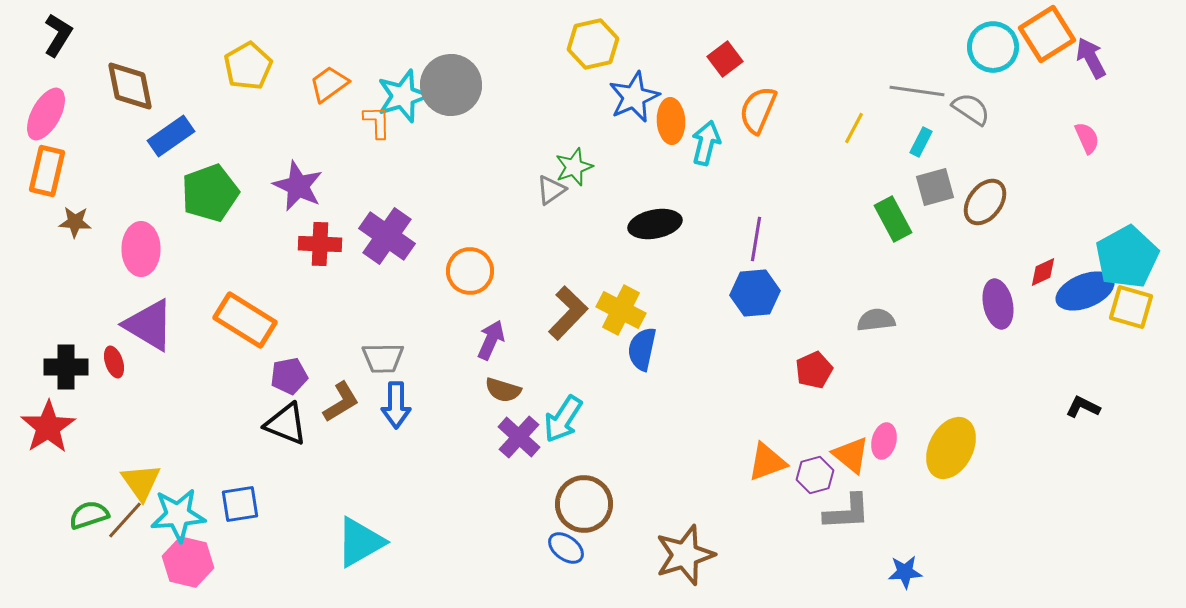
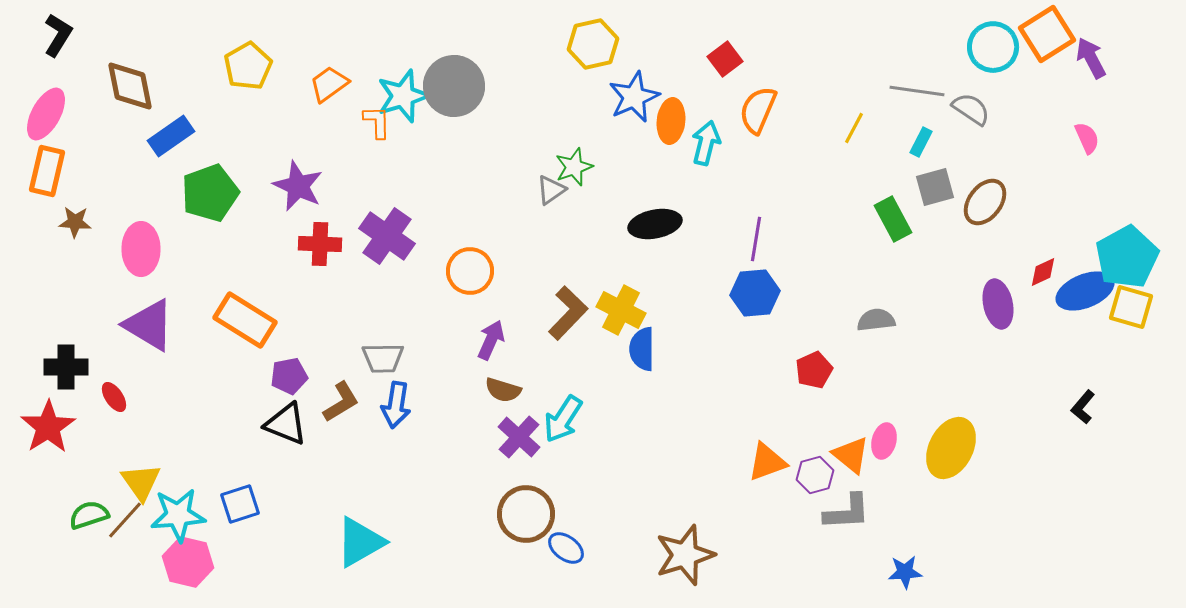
gray circle at (451, 85): moved 3 px right, 1 px down
orange ellipse at (671, 121): rotated 9 degrees clockwise
blue semicircle at (642, 349): rotated 12 degrees counterclockwise
red ellipse at (114, 362): moved 35 px down; rotated 16 degrees counterclockwise
blue arrow at (396, 405): rotated 9 degrees clockwise
black L-shape at (1083, 407): rotated 76 degrees counterclockwise
blue square at (240, 504): rotated 9 degrees counterclockwise
brown circle at (584, 504): moved 58 px left, 10 px down
